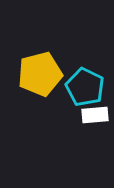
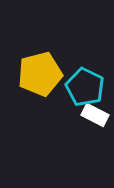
white rectangle: rotated 32 degrees clockwise
